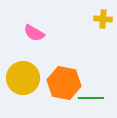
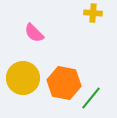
yellow cross: moved 10 px left, 6 px up
pink semicircle: rotated 15 degrees clockwise
green line: rotated 50 degrees counterclockwise
